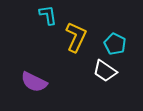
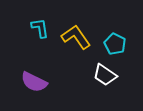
cyan L-shape: moved 8 px left, 13 px down
yellow L-shape: rotated 60 degrees counterclockwise
white trapezoid: moved 4 px down
